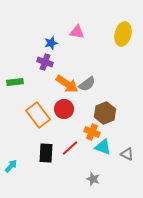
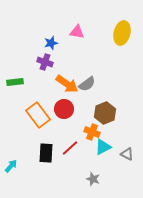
yellow ellipse: moved 1 px left, 1 px up
cyan triangle: rotated 48 degrees counterclockwise
